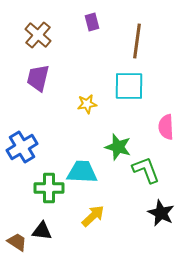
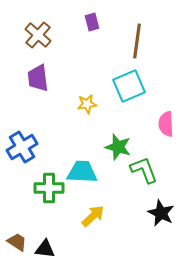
purple trapezoid: rotated 20 degrees counterclockwise
cyan square: rotated 24 degrees counterclockwise
pink semicircle: moved 3 px up
green L-shape: moved 2 px left
black triangle: moved 3 px right, 18 px down
